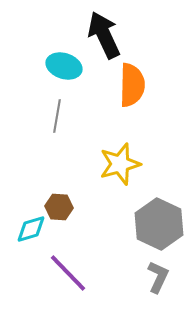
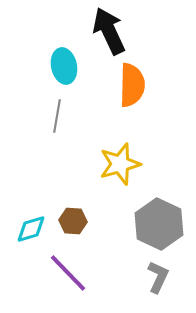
black arrow: moved 5 px right, 4 px up
cyan ellipse: rotated 60 degrees clockwise
brown hexagon: moved 14 px right, 14 px down
